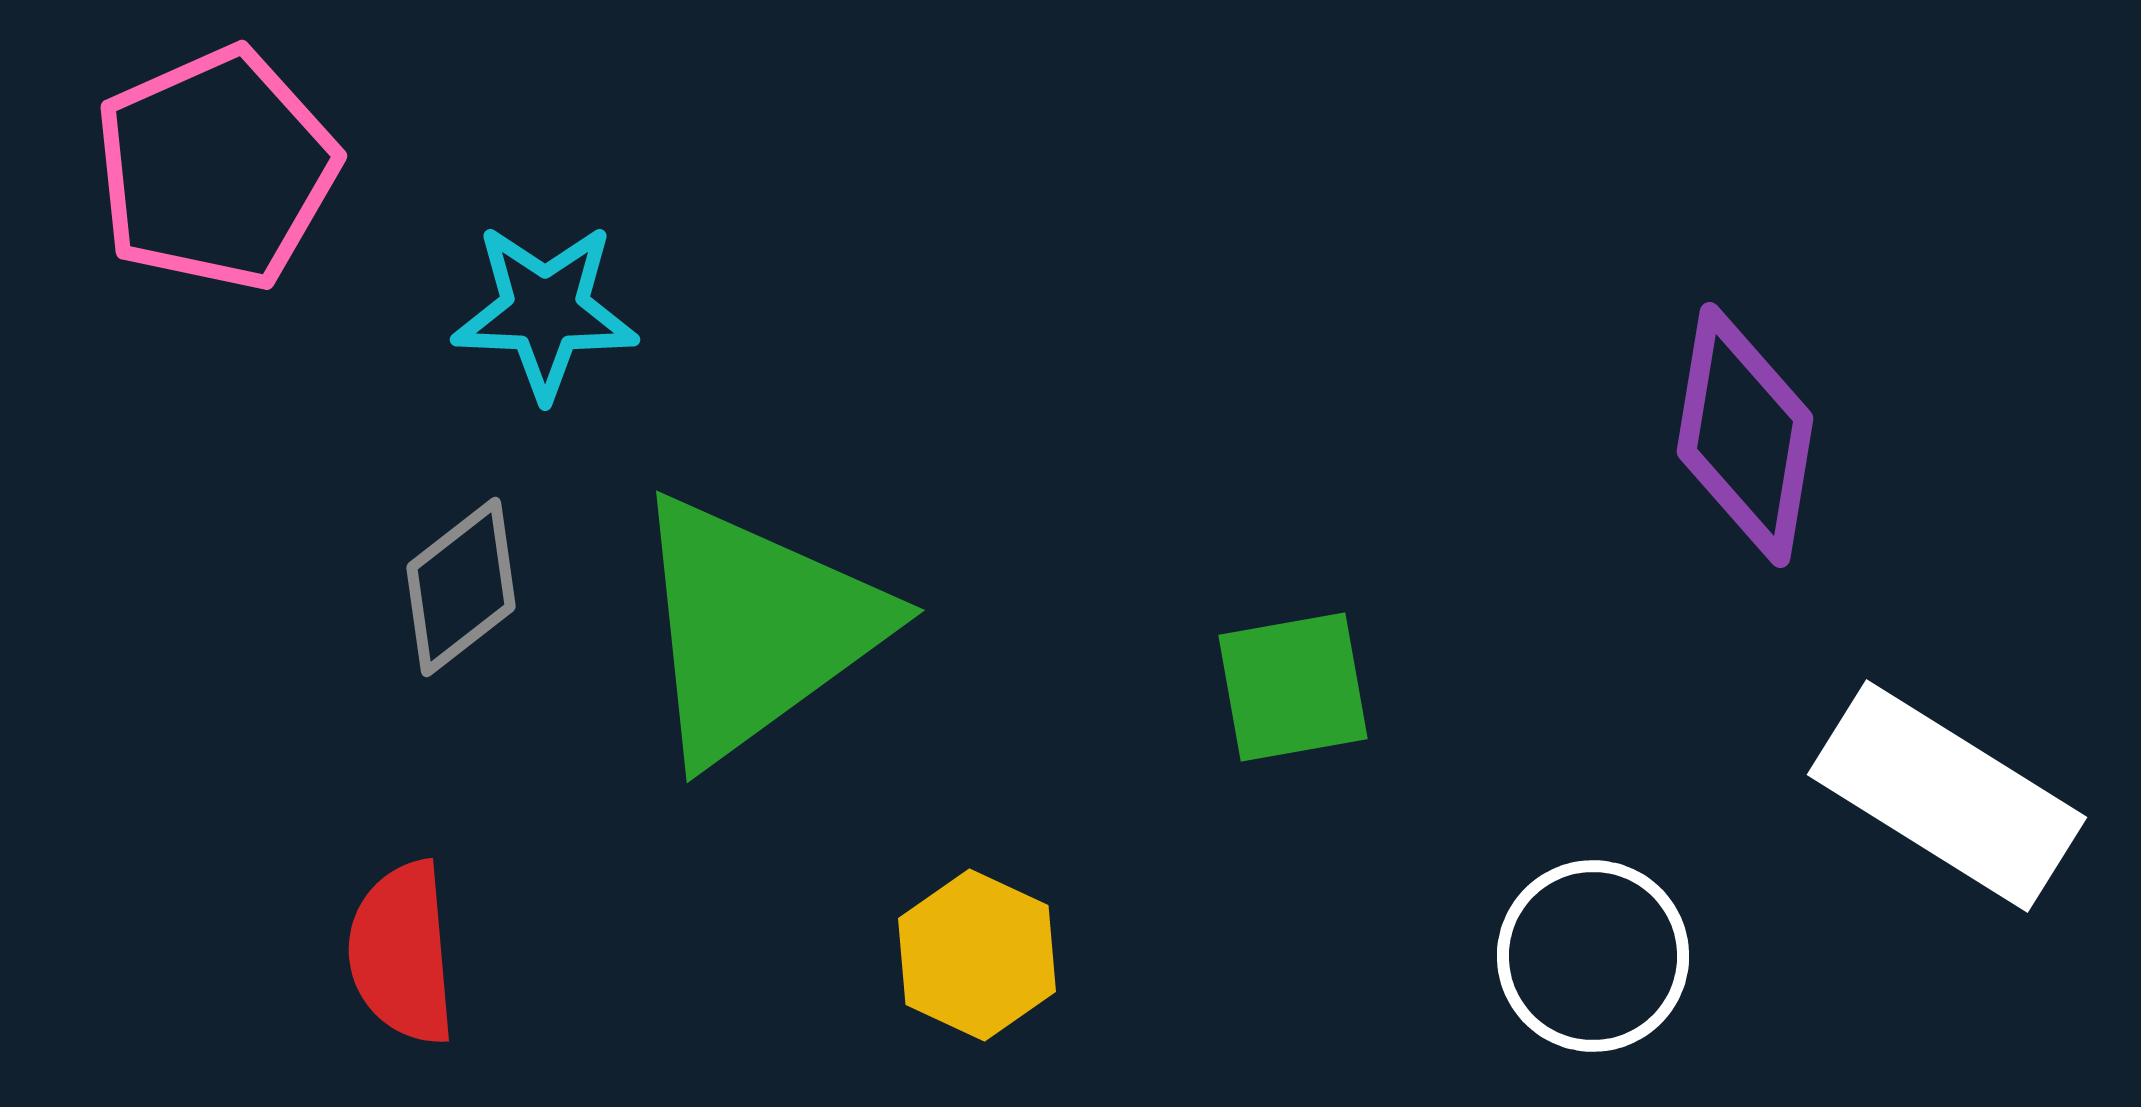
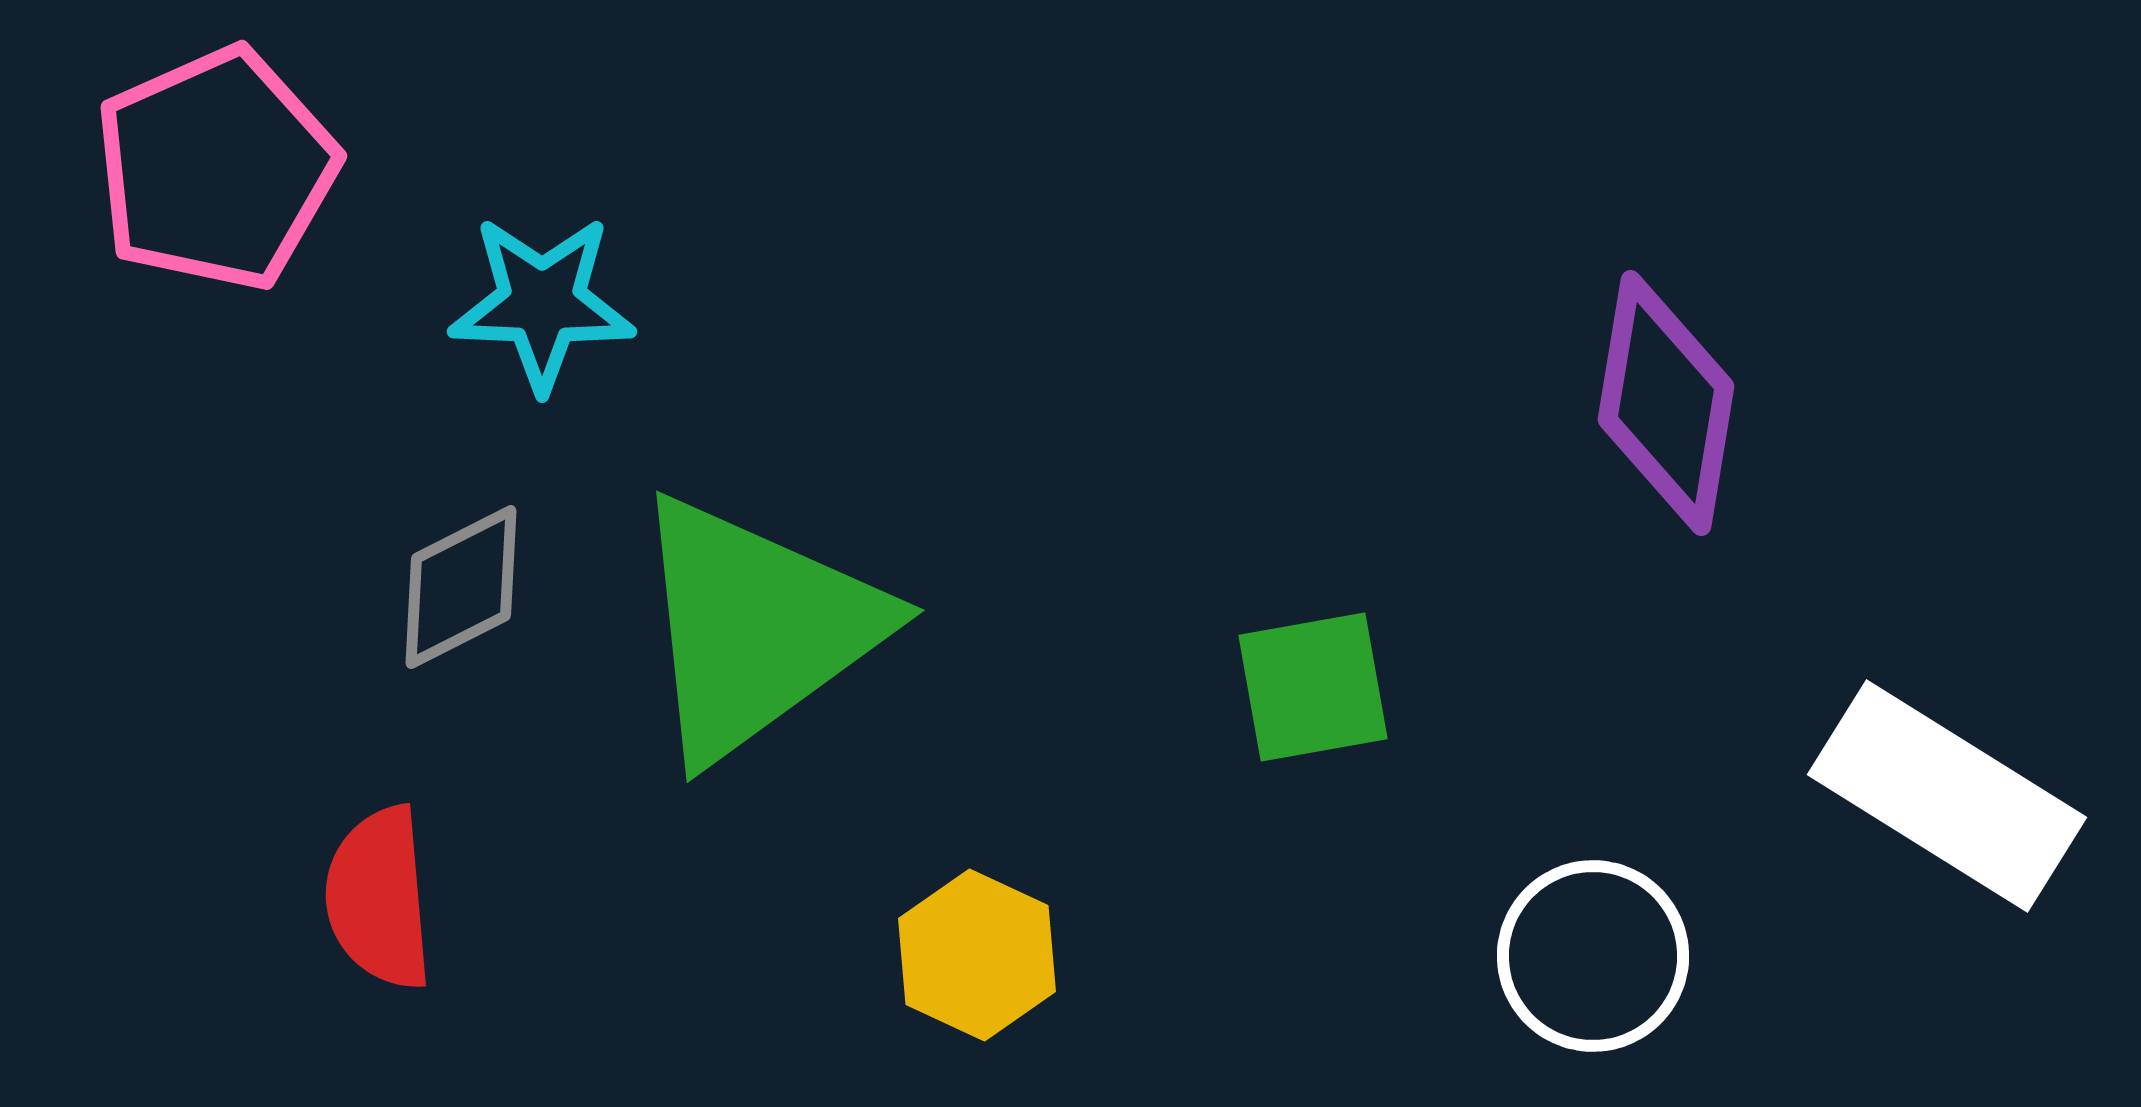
cyan star: moved 3 px left, 8 px up
purple diamond: moved 79 px left, 32 px up
gray diamond: rotated 11 degrees clockwise
green square: moved 20 px right
red semicircle: moved 23 px left, 55 px up
